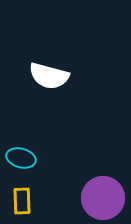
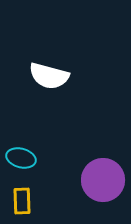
purple circle: moved 18 px up
